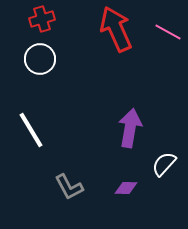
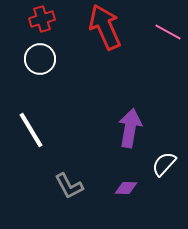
red arrow: moved 11 px left, 2 px up
gray L-shape: moved 1 px up
